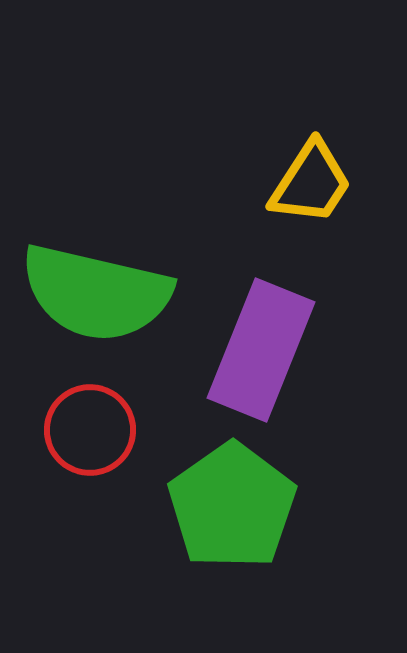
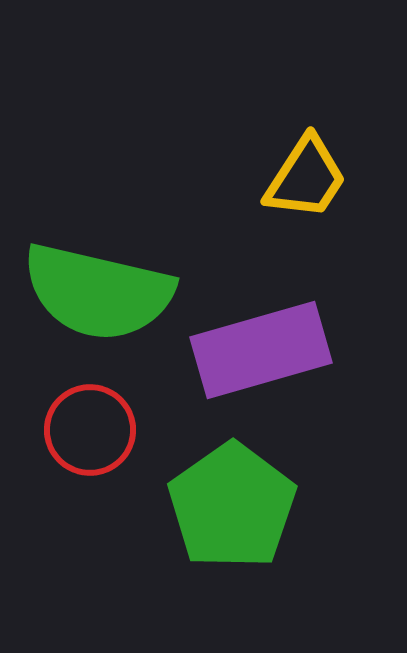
yellow trapezoid: moved 5 px left, 5 px up
green semicircle: moved 2 px right, 1 px up
purple rectangle: rotated 52 degrees clockwise
